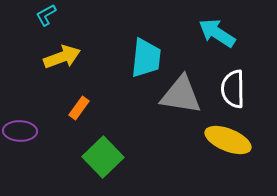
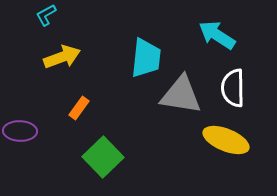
cyan arrow: moved 2 px down
white semicircle: moved 1 px up
yellow ellipse: moved 2 px left
